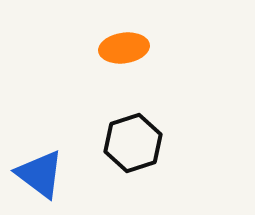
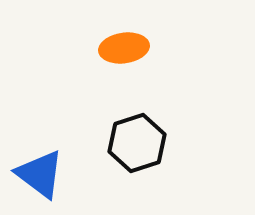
black hexagon: moved 4 px right
